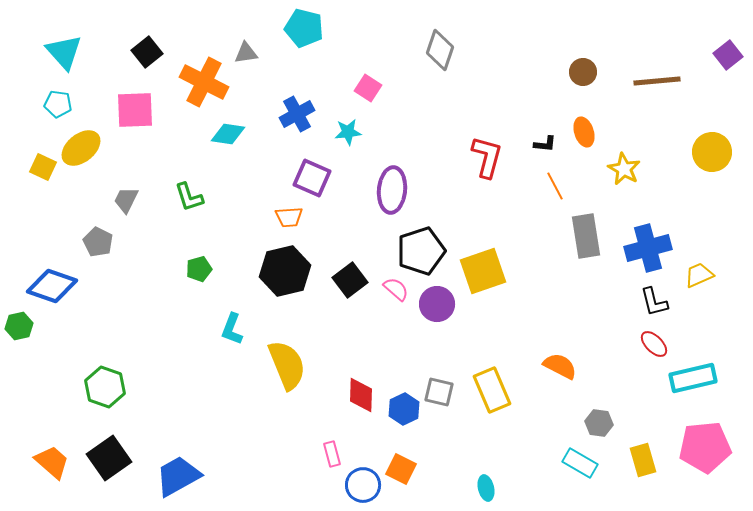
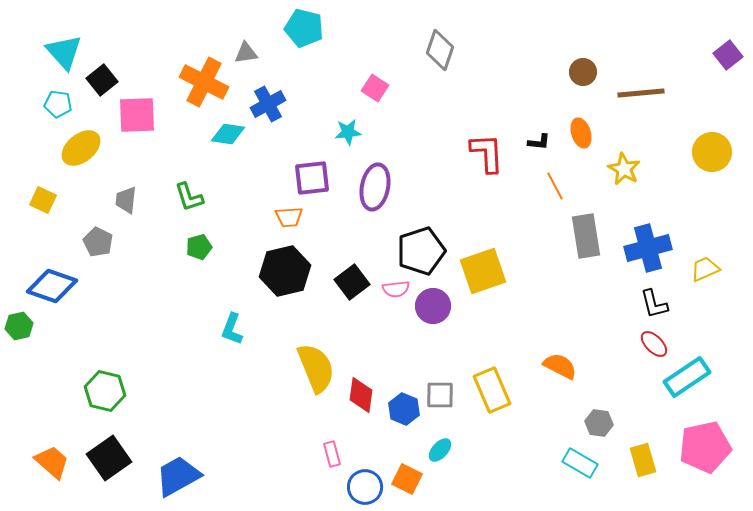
black square at (147, 52): moved 45 px left, 28 px down
brown line at (657, 81): moved 16 px left, 12 px down
pink square at (368, 88): moved 7 px right
pink square at (135, 110): moved 2 px right, 5 px down
blue cross at (297, 114): moved 29 px left, 10 px up
orange ellipse at (584, 132): moved 3 px left, 1 px down
black L-shape at (545, 144): moved 6 px left, 2 px up
red L-shape at (487, 157): moved 4 px up; rotated 18 degrees counterclockwise
yellow square at (43, 167): moved 33 px down
purple square at (312, 178): rotated 30 degrees counterclockwise
purple ellipse at (392, 190): moved 17 px left, 3 px up; rotated 6 degrees clockwise
gray trapezoid at (126, 200): rotated 20 degrees counterclockwise
green pentagon at (199, 269): moved 22 px up
yellow trapezoid at (699, 275): moved 6 px right, 6 px up
black square at (350, 280): moved 2 px right, 2 px down
pink semicircle at (396, 289): rotated 132 degrees clockwise
black L-shape at (654, 302): moved 2 px down
purple circle at (437, 304): moved 4 px left, 2 px down
yellow semicircle at (287, 365): moved 29 px right, 3 px down
cyan rectangle at (693, 378): moved 6 px left, 1 px up; rotated 21 degrees counterclockwise
green hexagon at (105, 387): moved 4 px down; rotated 6 degrees counterclockwise
gray square at (439, 392): moved 1 px right, 3 px down; rotated 12 degrees counterclockwise
red diamond at (361, 395): rotated 6 degrees clockwise
blue hexagon at (404, 409): rotated 12 degrees counterclockwise
pink pentagon at (705, 447): rotated 6 degrees counterclockwise
orange square at (401, 469): moved 6 px right, 10 px down
blue circle at (363, 485): moved 2 px right, 2 px down
cyan ellipse at (486, 488): moved 46 px left, 38 px up; rotated 55 degrees clockwise
